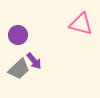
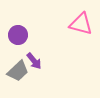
gray trapezoid: moved 1 px left, 2 px down
